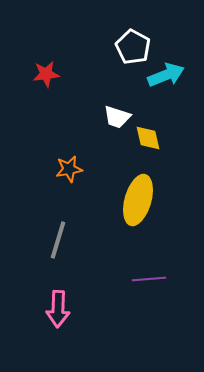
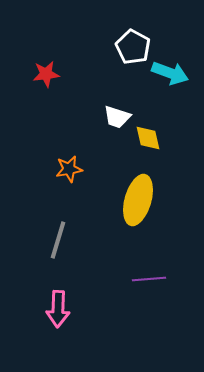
cyan arrow: moved 4 px right, 2 px up; rotated 42 degrees clockwise
